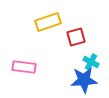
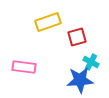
red square: moved 1 px right
blue star: moved 4 px left
